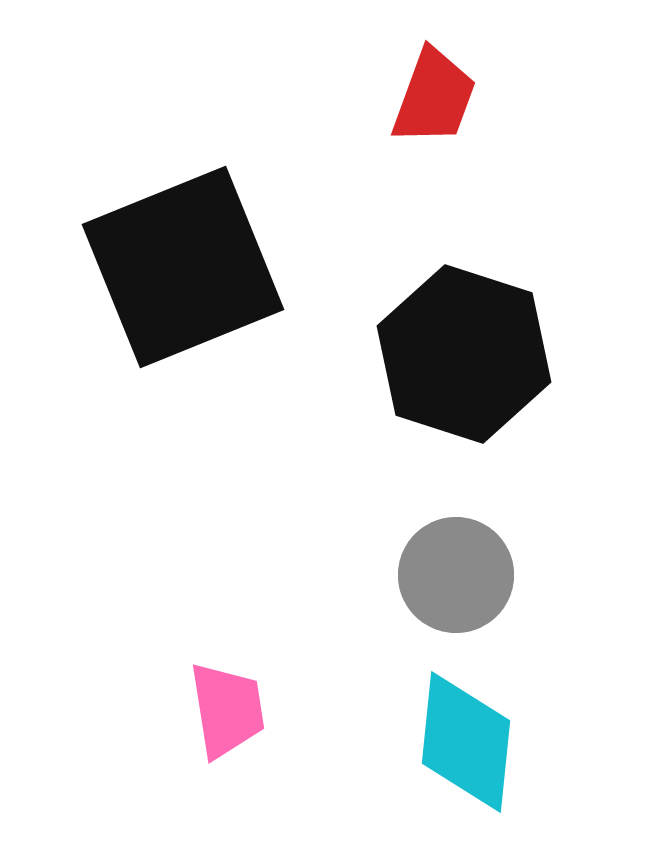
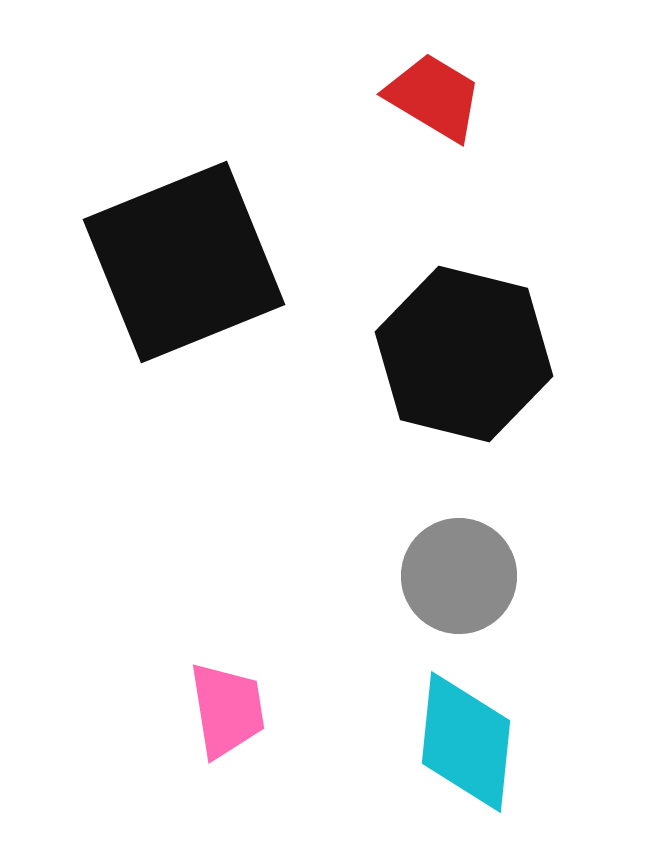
red trapezoid: rotated 79 degrees counterclockwise
black square: moved 1 px right, 5 px up
black hexagon: rotated 4 degrees counterclockwise
gray circle: moved 3 px right, 1 px down
